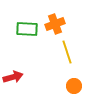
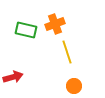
green rectangle: moved 1 px left, 1 px down; rotated 10 degrees clockwise
